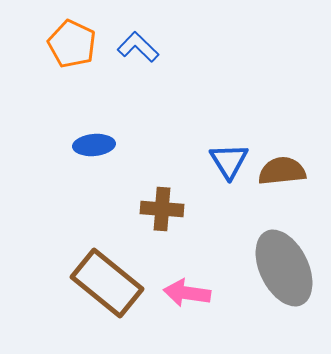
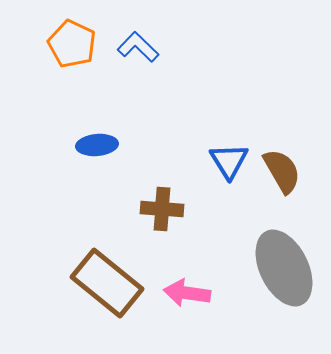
blue ellipse: moved 3 px right
brown semicircle: rotated 66 degrees clockwise
